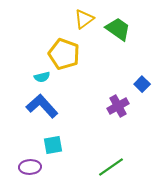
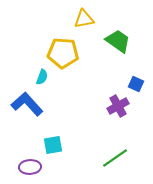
yellow triangle: rotated 25 degrees clockwise
green trapezoid: moved 12 px down
yellow pentagon: moved 1 px left, 1 px up; rotated 16 degrees counterclockwise
cyan semicircle: rotated 56 degrees counterclockwise
blue square: moved 6 px left; rotated 21 degrees counterclockwise
blue L-shape: moved 15 px left, 2 px up
green line: moved 4 px right, 9 px up
